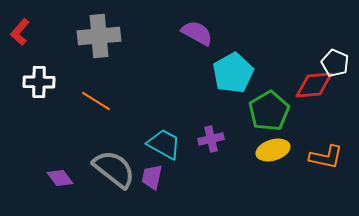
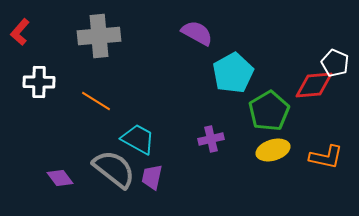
cyan trapezoid: moved 26 px left, 5 px up
